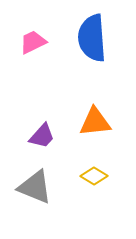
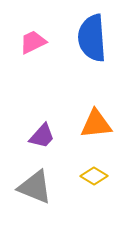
orange triangle: moved 1 px right, 2 px down
